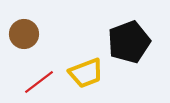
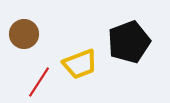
yellow trapezoid: moved 6 px left, 9 px up
red line: rotated 20 degrees counterclockwise
